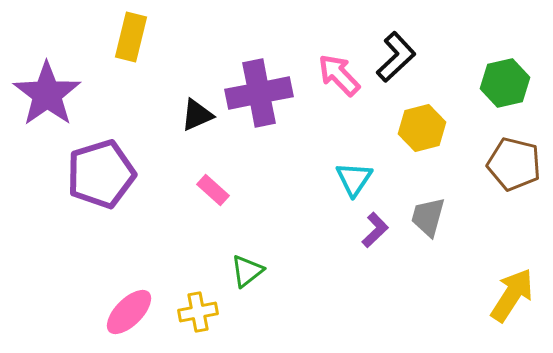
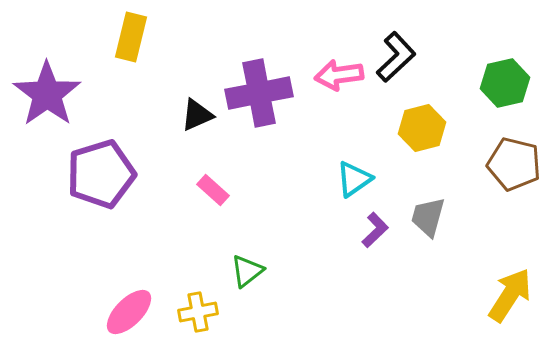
pink arrow: rotated 54 degrees counterclockwise
cyan triangle: rotated 21 degrees clockwise
yellow arrow: moved 2 px left
